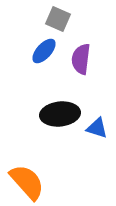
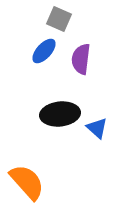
gray square: moved 1 px right
blue triangle: rotated 25 degrees clockwise
